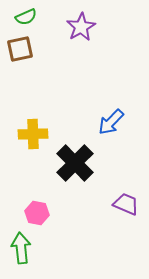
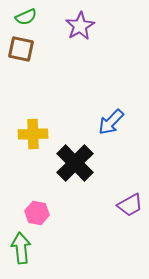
purple star: moved 1 px left, 1 px up
brown square: moved 1 px right; rotated 24 degrees clockwise
purple trapezoid: moved 4 px right, 1 px down; rotated 128 degrees clockwise
